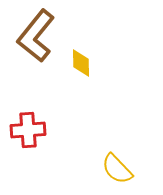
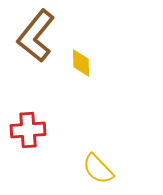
yellow semicircle: moved 19 px left
